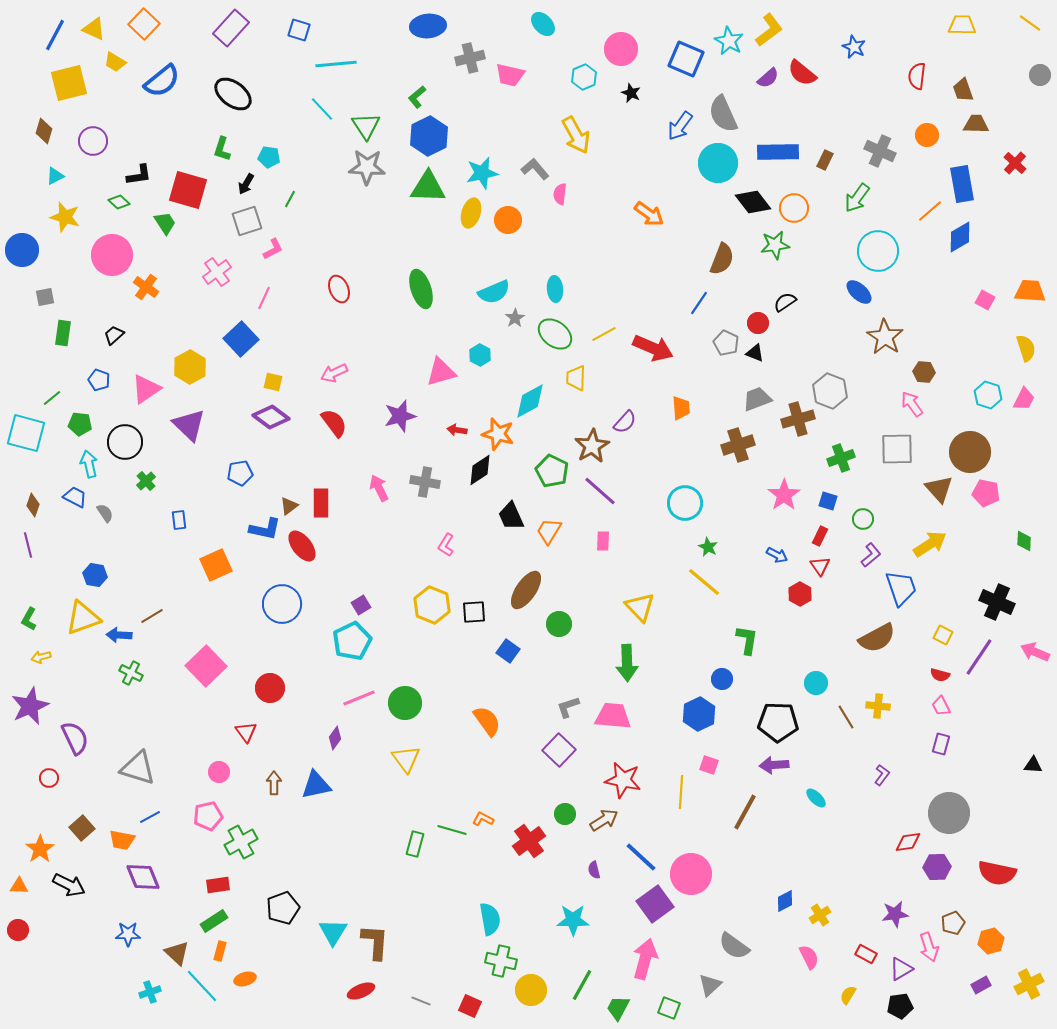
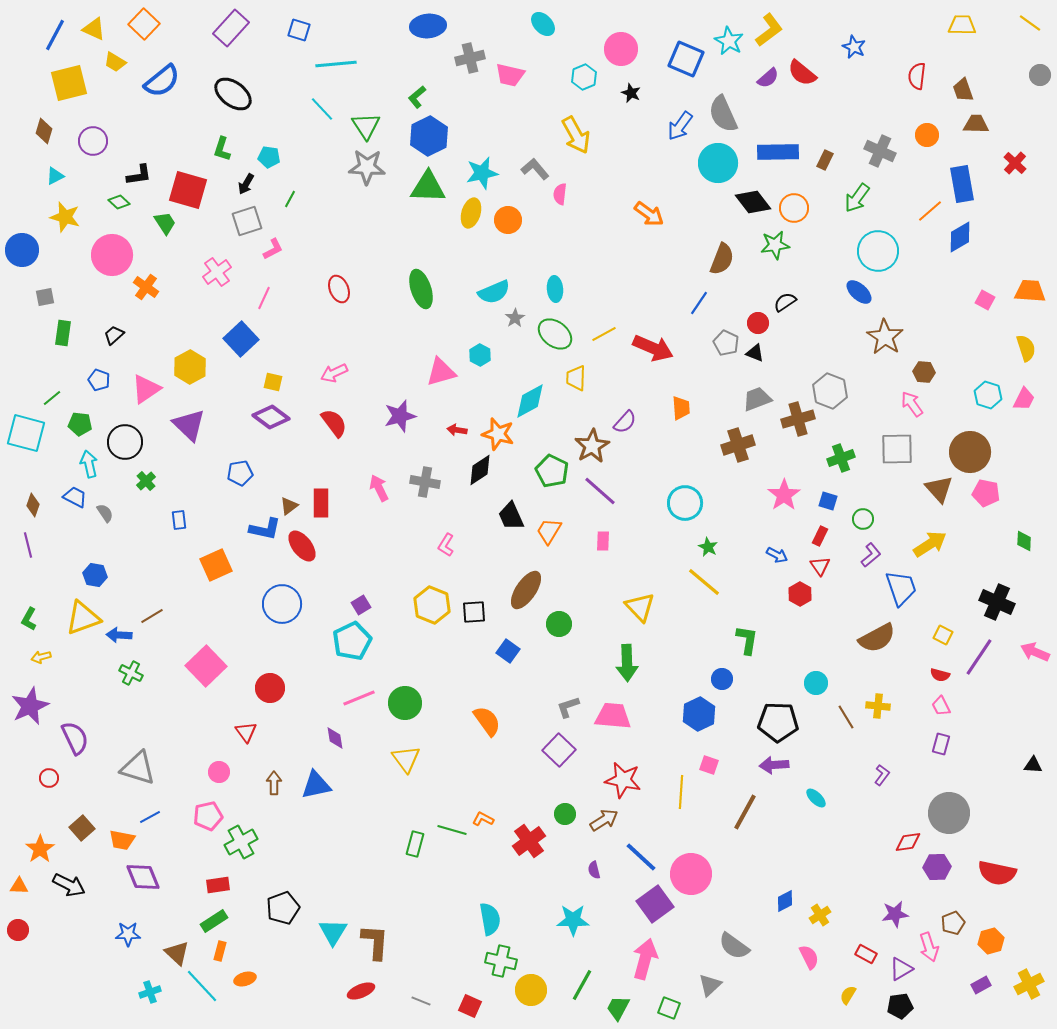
purple diamond at (335, 738): rotated 45 degrees counterclockwise
